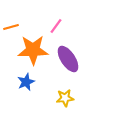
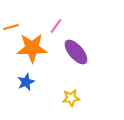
orange star: moved 1 px left, 2 px up
purple ellipse: moved 8 px right, 7 px up; rotated 8 degrees counterclockwise
yellow star: moved 6 px right
